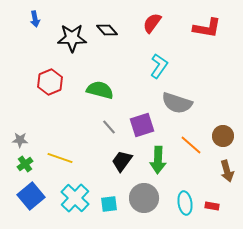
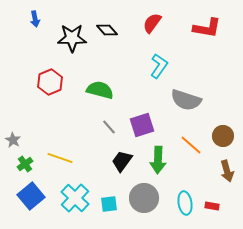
gray semicircle: moved 9 px right, 3 px up
gray star: moved 7 px left; rotated 28 degrees clockwise
